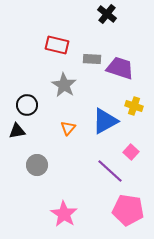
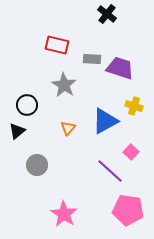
black triangle: rotated 30 degrees counterclockwise
